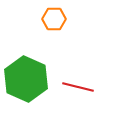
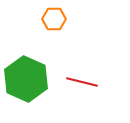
red line: moved 4 px right, 5 px up
